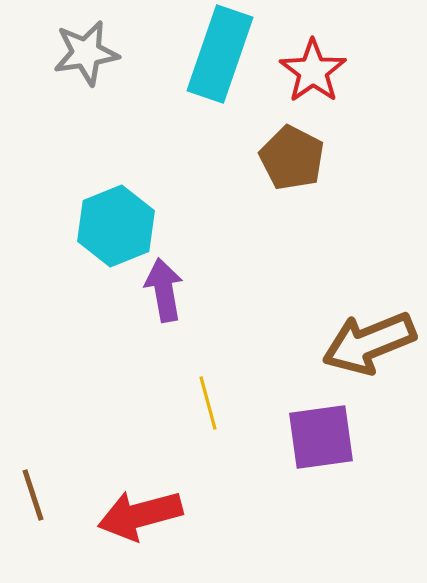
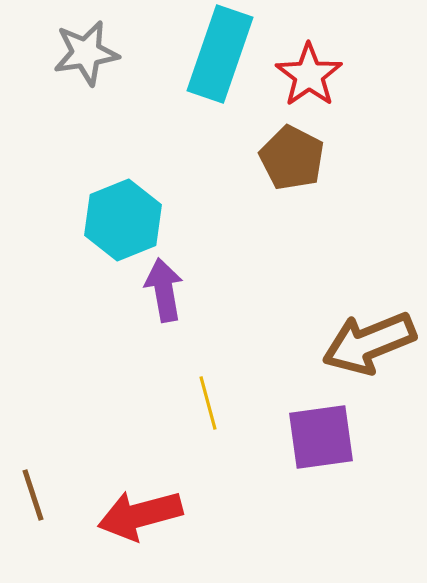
red star: moved 4 px left, 4 px down
cyan hexagon: moved 7 px right, 6 px up
